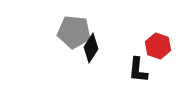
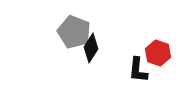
gray pentagon: rotated 16 degrees clockwise
red hexagon: moved 7 px down
